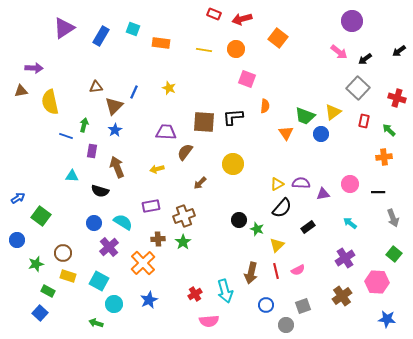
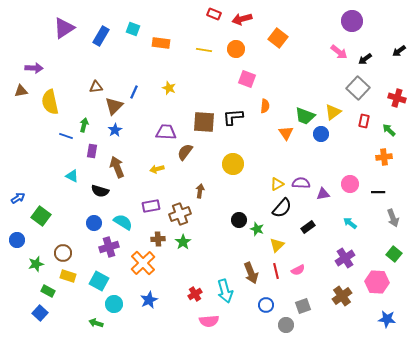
cyan triangle at (72, 176): rotated 24 degrees clockwise
brown arrow at (200, 183): moved 8 px down; rotated 144 degrees clockwise
brown cross at (184, 216): moved 4 px left, 2 px up
purple cross at (109, 247): rotated 24 degrees clockwise
brown arrow at (251, 273): rotated 35 degrees counterclockwise
